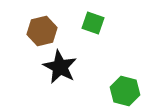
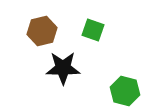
green square: moved 7 px down
black star: moved 3 px right, 1 px down; rotated 28 degrees counterclockwise
